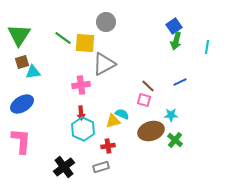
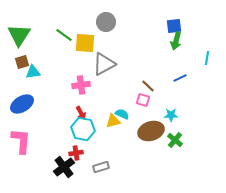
blue square: rotated 28 degrees clockwise
green line: moved 1 px right, 3 px up
cyan line: moved 11 px down
blue line: moved 4 px up
pink square: moved 1 px left
red arrow: rotated 24 degrees counterclockwise
cyan hexagon: rotated 15 degrees counterclockwise
red cross: moved 32 px left, 7 px down
